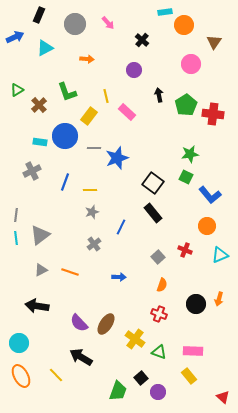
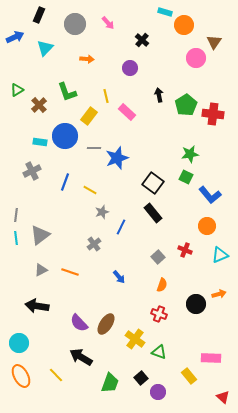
cyan rectangle at (165, 12): rotated 24 degrees clockwise
cyan triangle at (45, 48): rotated 18 degrees counterclockwise
pink circle at (191, 64): moved 5 px right, 6 px up
purple circle at (134, 70): moved 4 px left, 2 px up
yellow line at (90, 190): rotated 32 degrees clockwise
gray star at (92, 212): moved 10 px right
blue arrow at (119, 277): rotated 48 degrees clockwise
orange arrow at (219, 299): moved 5 px up; rotated 120 degrees counterclockwise
pink rectangle at (193, 351): moved 18 px right, 7 px down
green trapezoid at (118, 391): moved 8 px left, 8 px up
